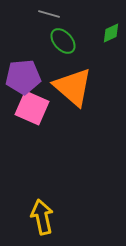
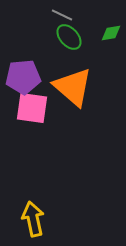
gray line: moved 13 px right, 1 px down; rotated 10 degrees clockwise
green diamond: rotated 15 degrees clockwise
green ellipse: moved 6 px right, 4 px up
pink square: rotated 16 degrees counterclockwise
yellow arrow: moved 9 px left, 2 px down
